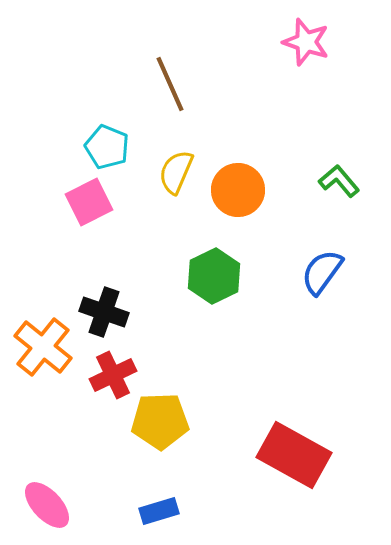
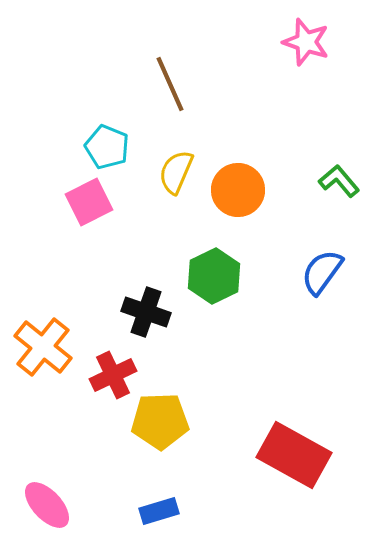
black cross: moved 42 px right
